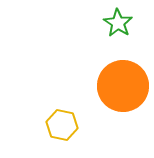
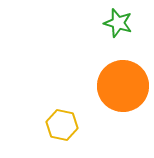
green star: rotated 16 degrees counterclockwise
